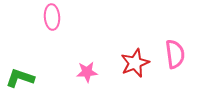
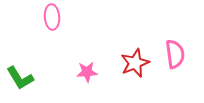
green L-shape: rotated 140 degrees counterclockwise
